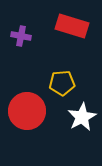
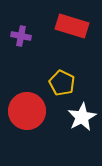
yellow pentagon: rotated 30 degrees clockwise
